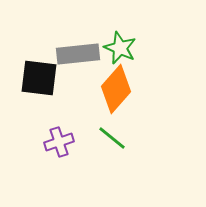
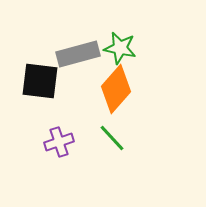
green star: rotated 12 degrees counterclockwise
gray rectangle: rotated 9 degrees counterclockwise
black square: moved 1 px right, 3 px down
green line: rotated 8 degrees clockwise
